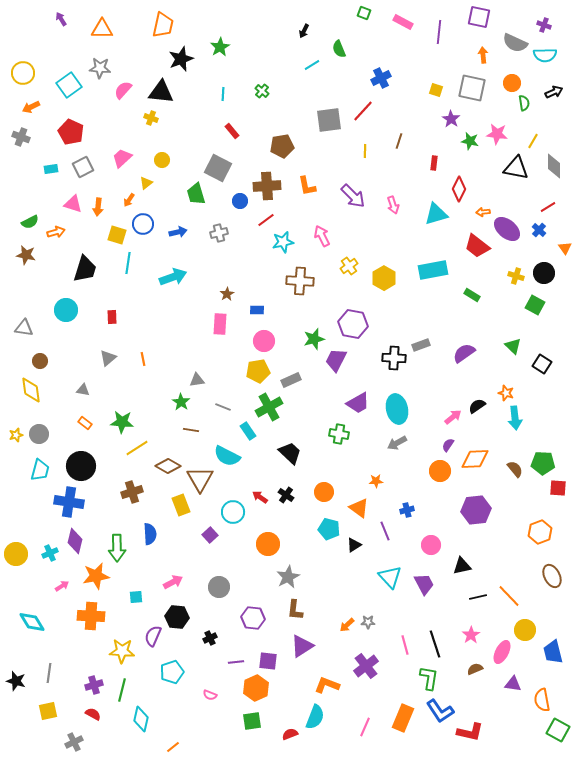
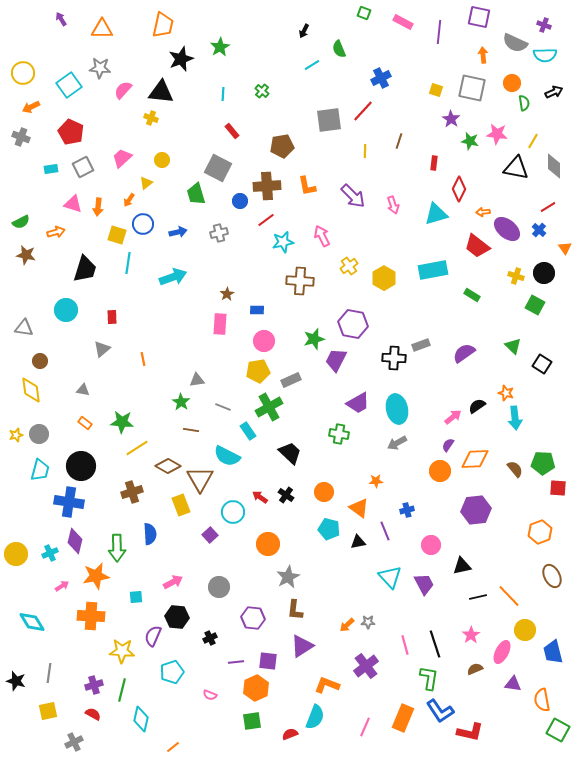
green semicircle at (30, 222): moved 9 px left
gray triangle at (108, 358): moved 6 px left, 9 px up
black triangle at (354, 545): moved 4 px right, 3 px up; rotated 21 degrees clockwise
